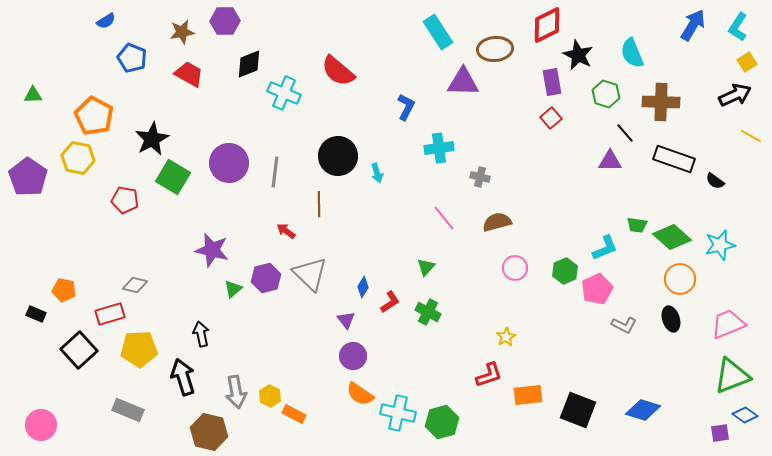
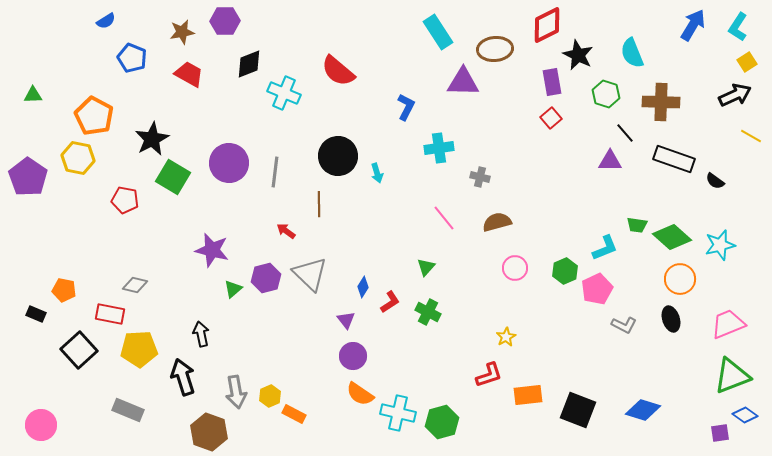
red rectangle at (110, 314): rotated 28 degrees clockwise
yellow hexagon at (270, 396): rotated 10 degrees clockwise
brown hexagon at (209, 432): rotated 6 degrees clockwise
